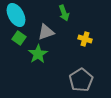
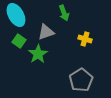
green square: moved 3 px down
